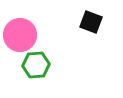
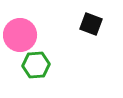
black square: moved 2 px down
